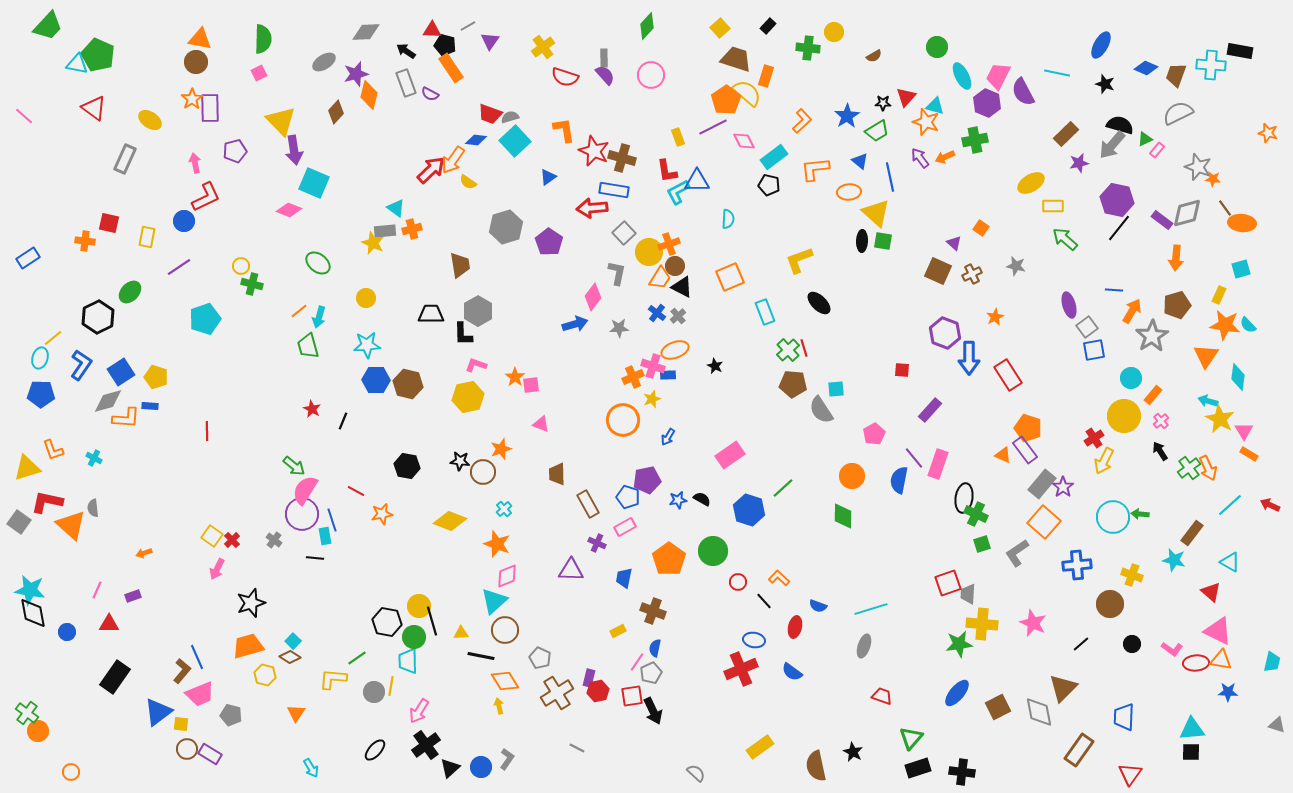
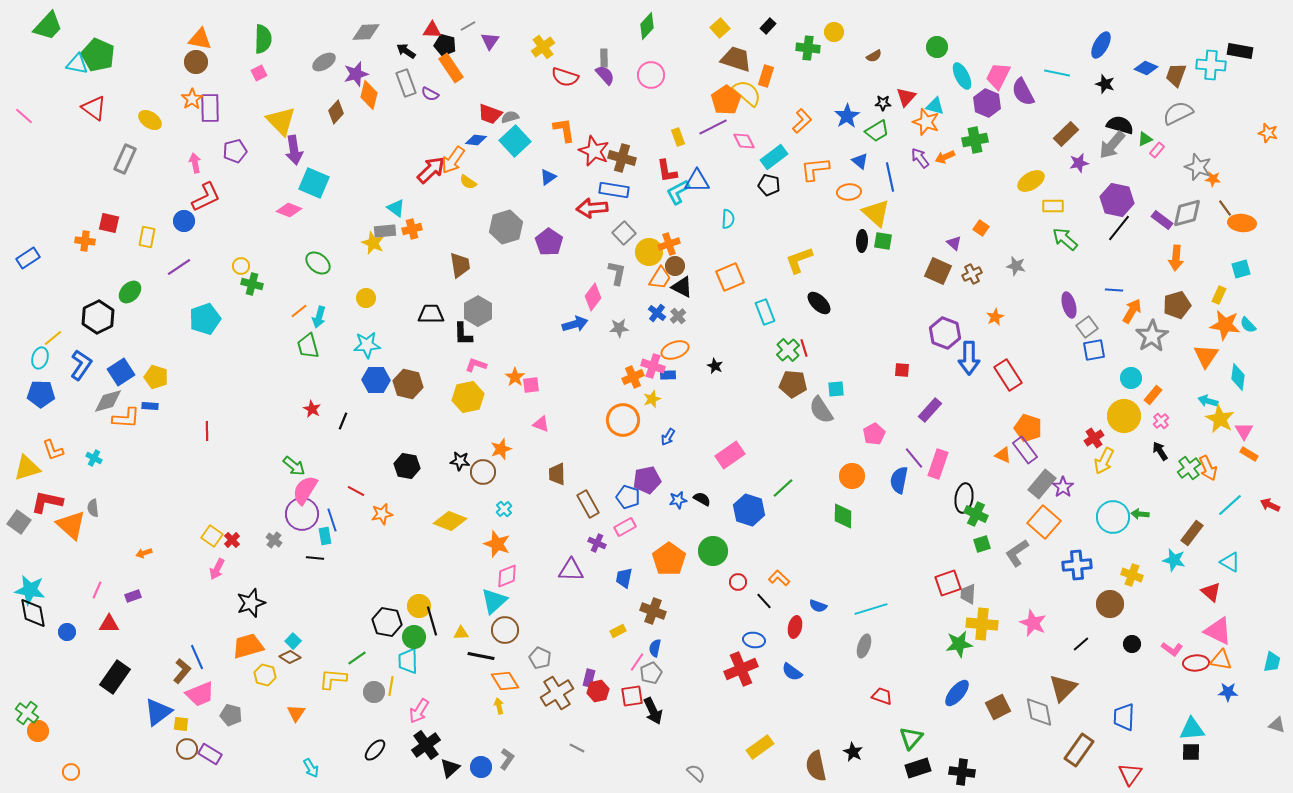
yellow ellipse at (1031, 183): moved 2 px up
